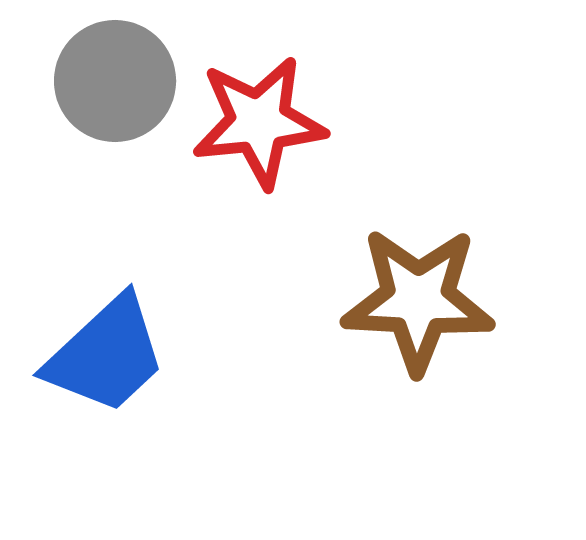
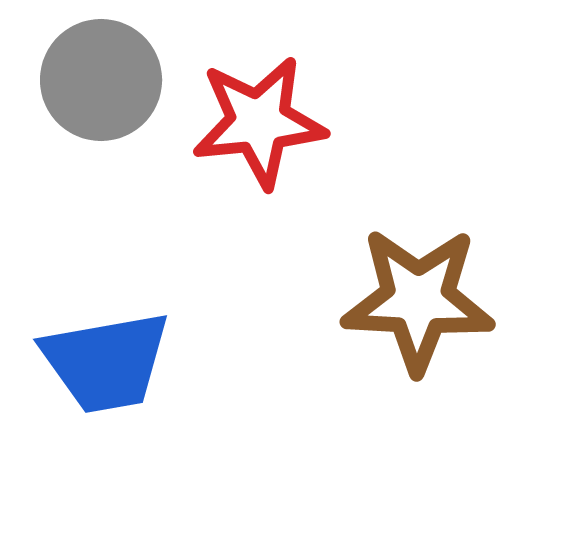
gray circle: moved 14 px left, 1 px up
blue trapezoid: moved 7 px down; rotated 33 degrees clockwise
